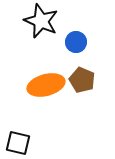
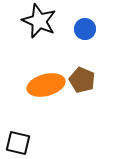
black star: moved 2 px left
blue circle: moved 9 px right, 13 px up
